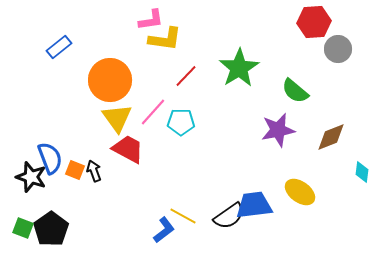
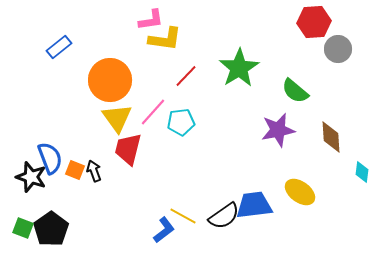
cyan pentagon: rotated 8 degrees counterclockwise
brown diamond: rotated 72 degrees counterclockwise
red trapezoid: rotated 104 degrees counterclockwise
black semicircle: moved 5 px left
